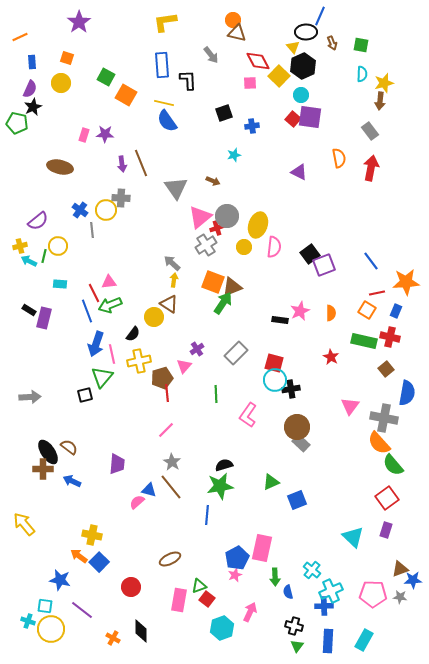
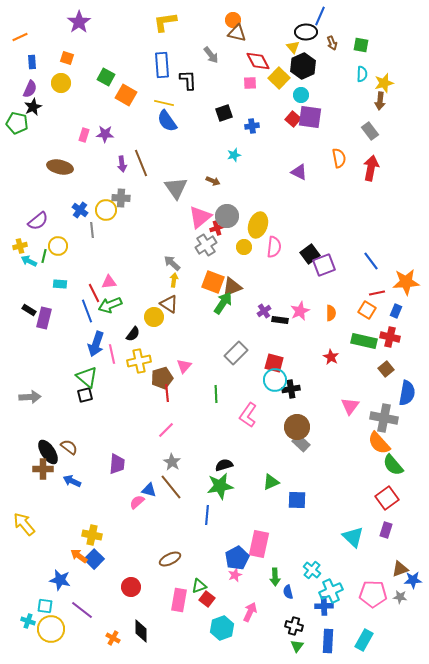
yellow square at (279, 76): moved 2 px down
purple cross at (197, 349): moved 67 px right, 38 px up
green triangle at (102, 377): moved 15 px left; rotated 30 degrees counterclockwise
blue square at (297, 500): rotated 24 degrees clockwise
pink rectangle at (262, 548): moved 3 px left, 4 px up
blue square at (99, 562): moved 5 px left, 3 px up
